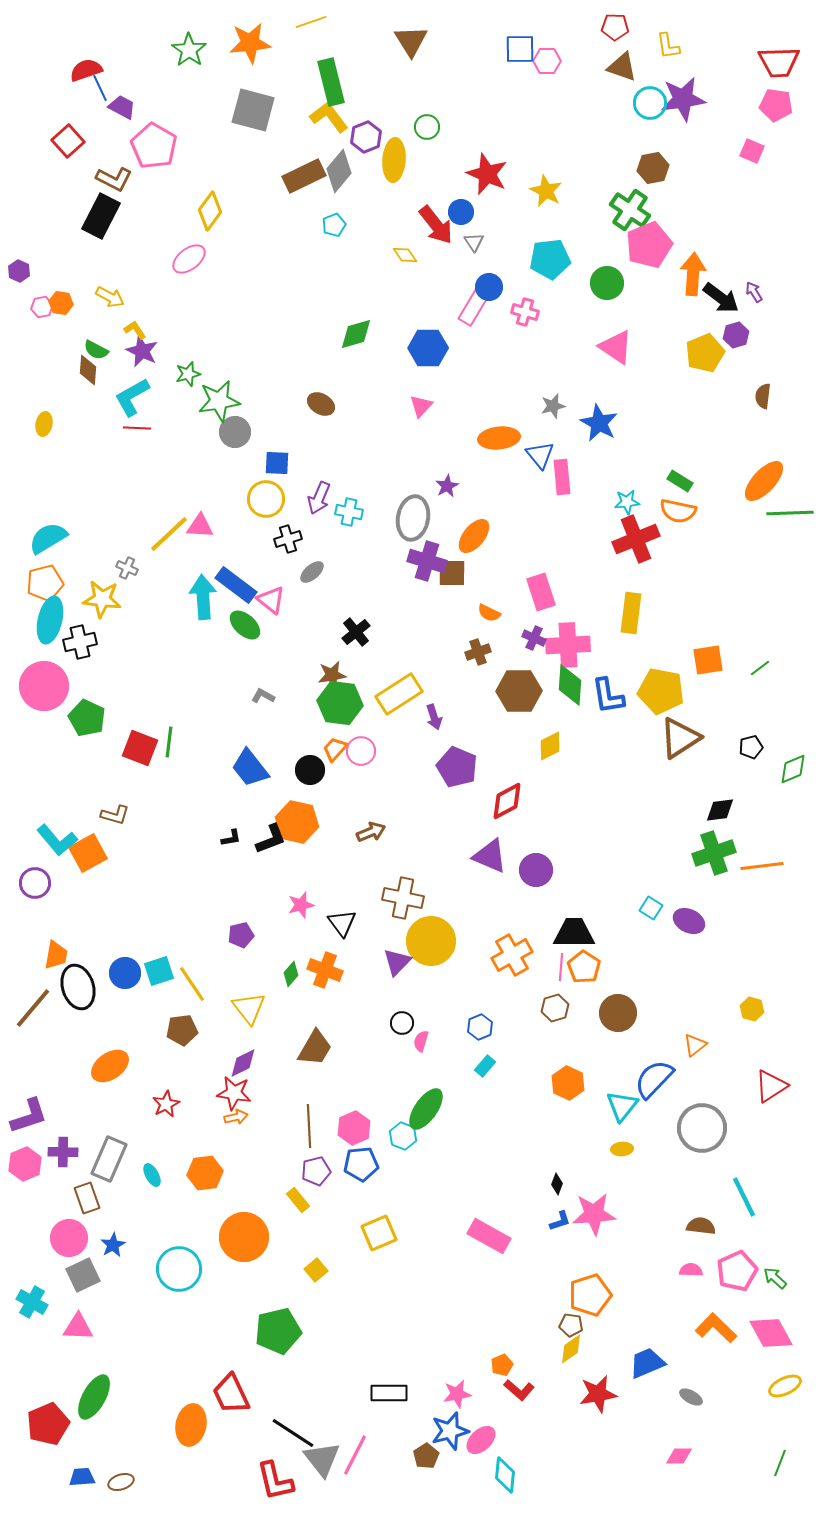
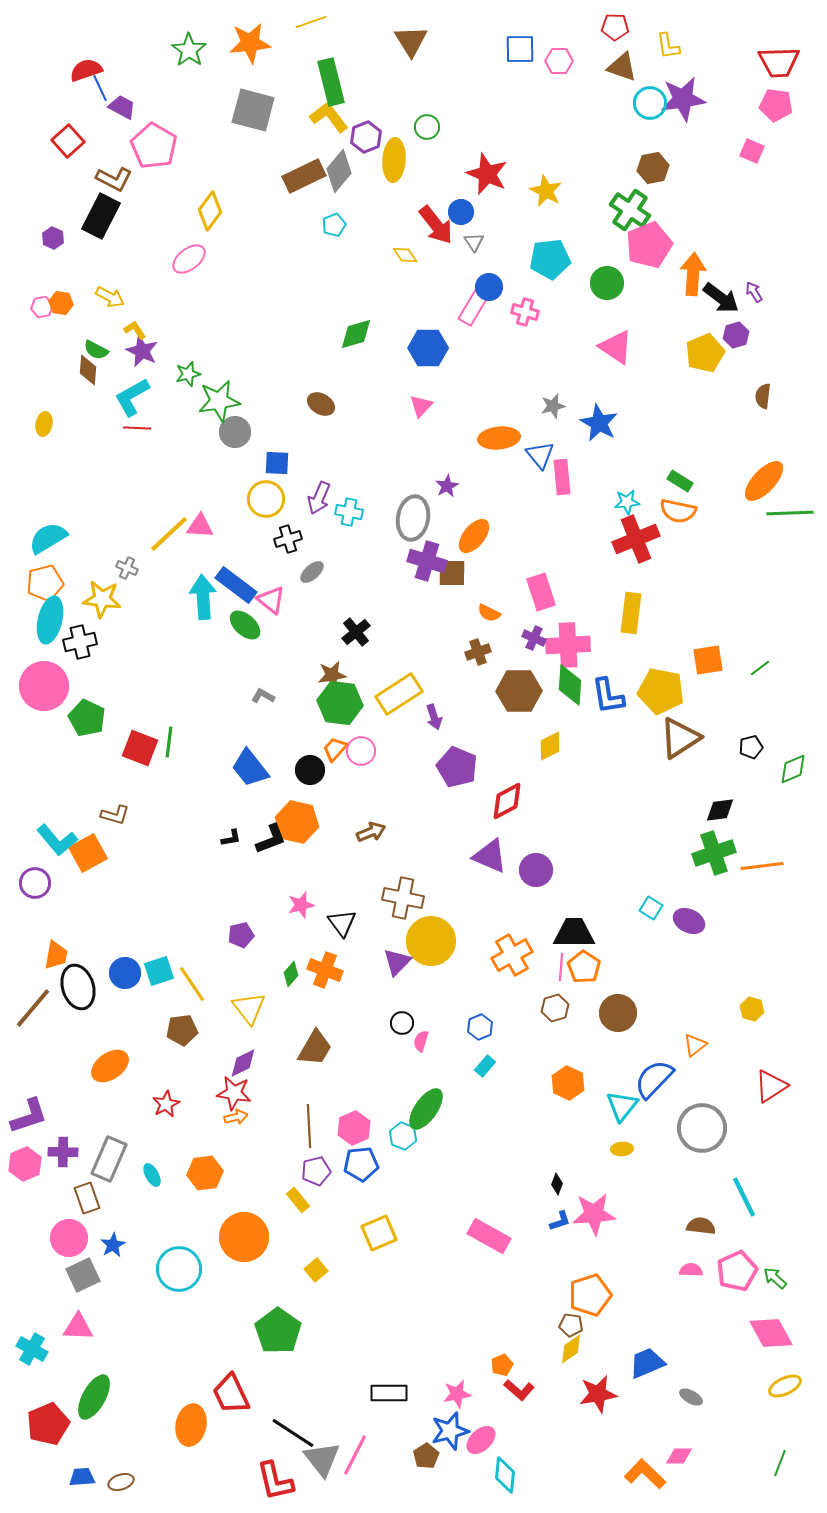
pink hexagon at (547, 61): moved 12 px right
purple hexagon at (19, 271): moved 34 px right, 33 px up
cyan cross at (32, 1302): moved 47 px down
orange L-shape at (716, 1328): moved 71 px left, 146 px down
green pentagon at (278, 1331): rotated 24 degrees counterclockwise
